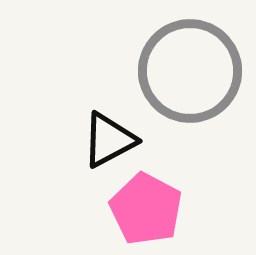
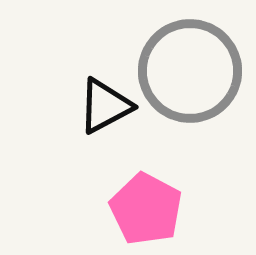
black triangle: moved 4 px left, 34 px up
